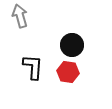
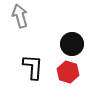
black circle: moved 1 px up
red hexagon: rotated 10 degrees clockwise
